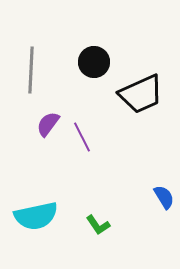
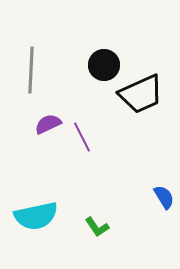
black circle: moved 10 px right, 3 px down
purple semicircle: rotated 28 degrees clockwise
green L-shape: moved 1 px left, 2 px down
